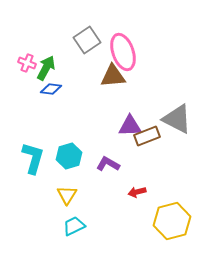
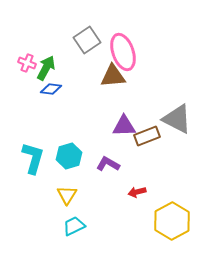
purple triangle: moved 6 px left
yellow hexagon: rotated 15 degrees counterclockwise
